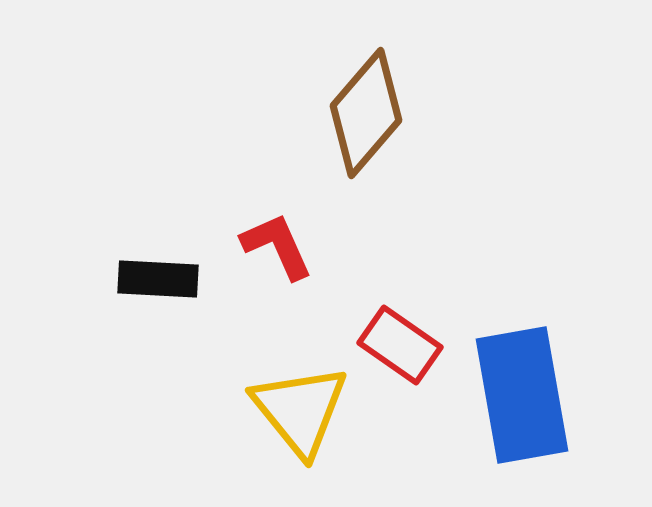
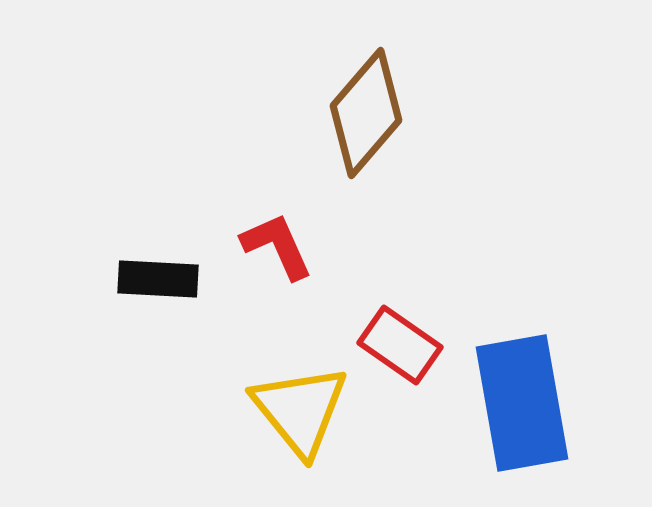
blue rectangle: moved 8 px down
